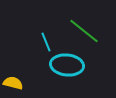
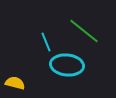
yellow semicircle: moved 2 px right
